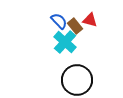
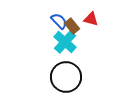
red triangle: moved 1 px right, 1 px up
brown rectangle: moved 3 px left
black circle: moved 11 px left, 3 px up
